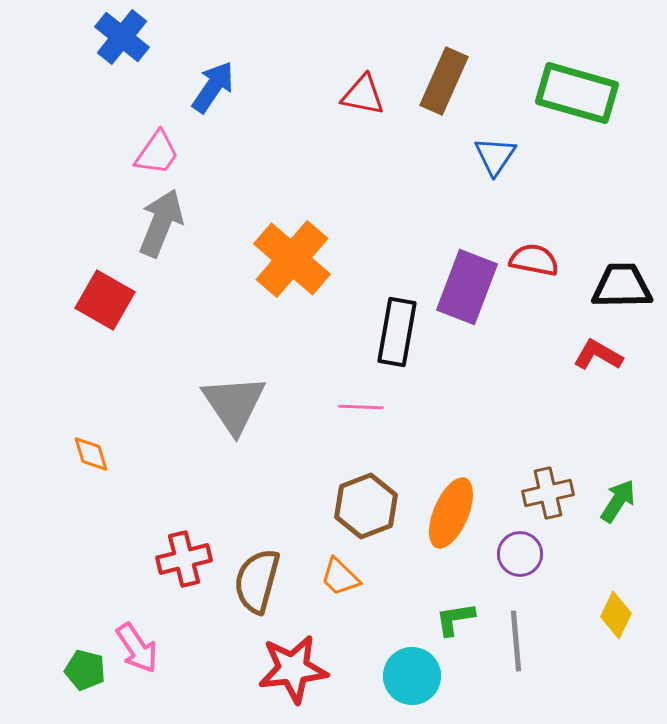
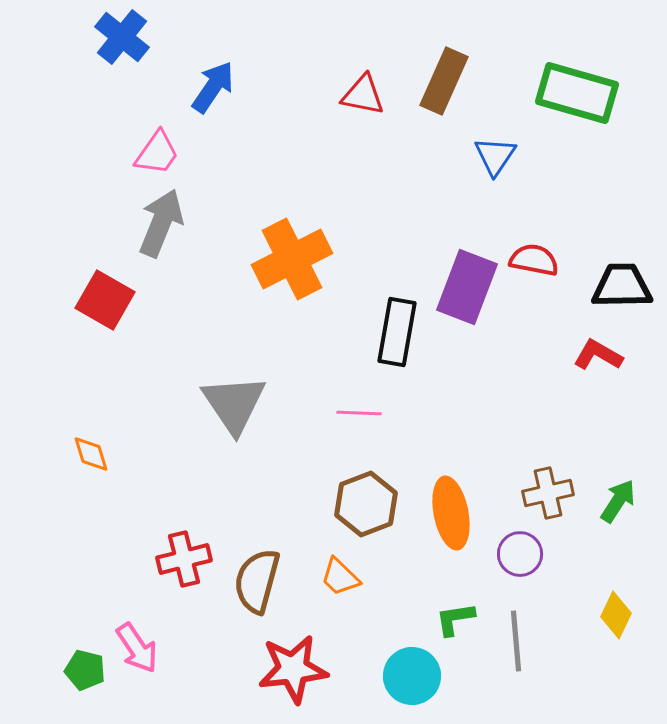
orange cross: rotated 22 degrees clockwise
pink line: moved 2 px left, 6 px down
brown hexagon: moved 2 px up
orange ellipse: rotated 34 degrees counterclockwise
